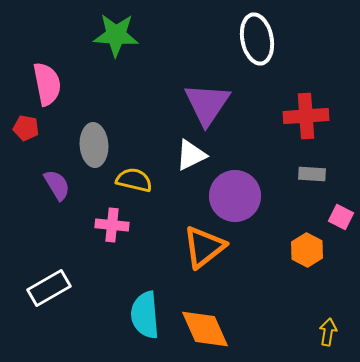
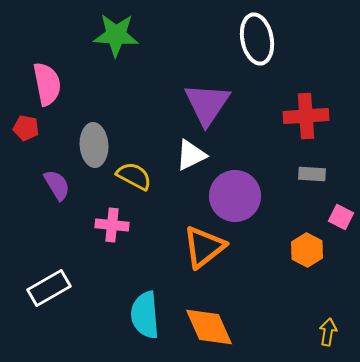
yellow semicircle: moved 4 px up; rotated 15 degrees clockwise
orange diamond: moved 4 px right, 2 px up
